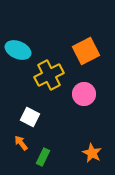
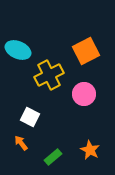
orange star: moved 2 px left, 3 px up
green rectangle: moved 10 px right; rotated 24 degrees clockwise
